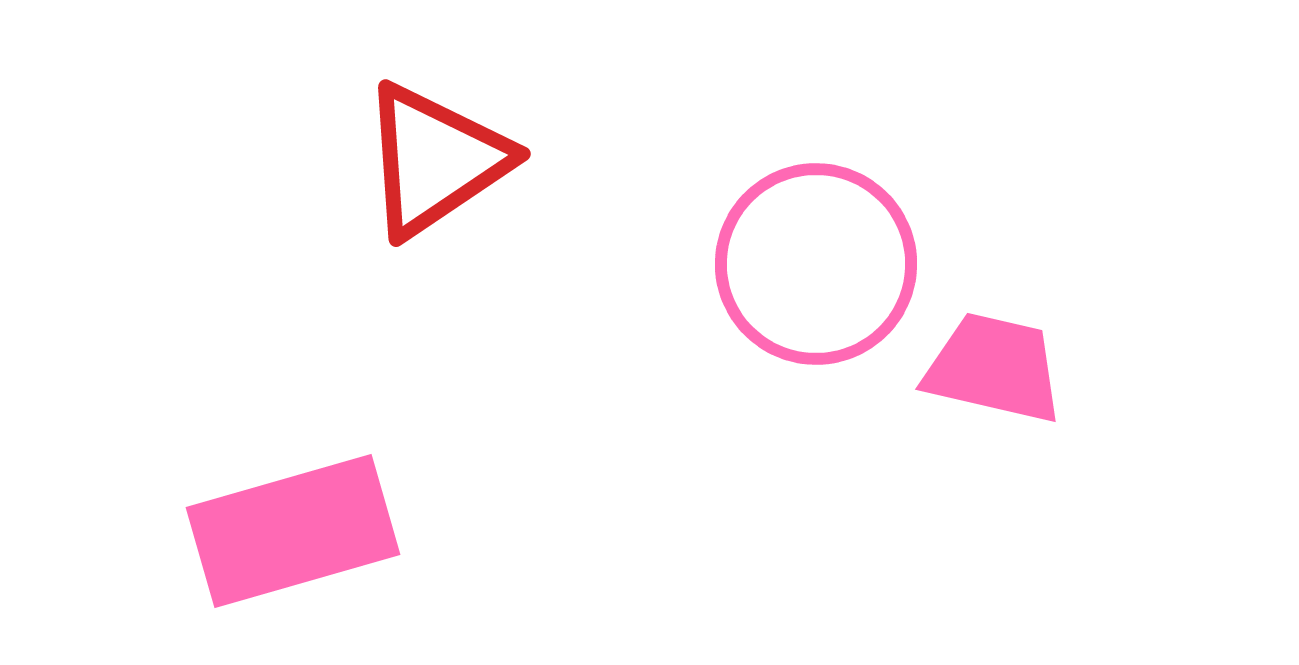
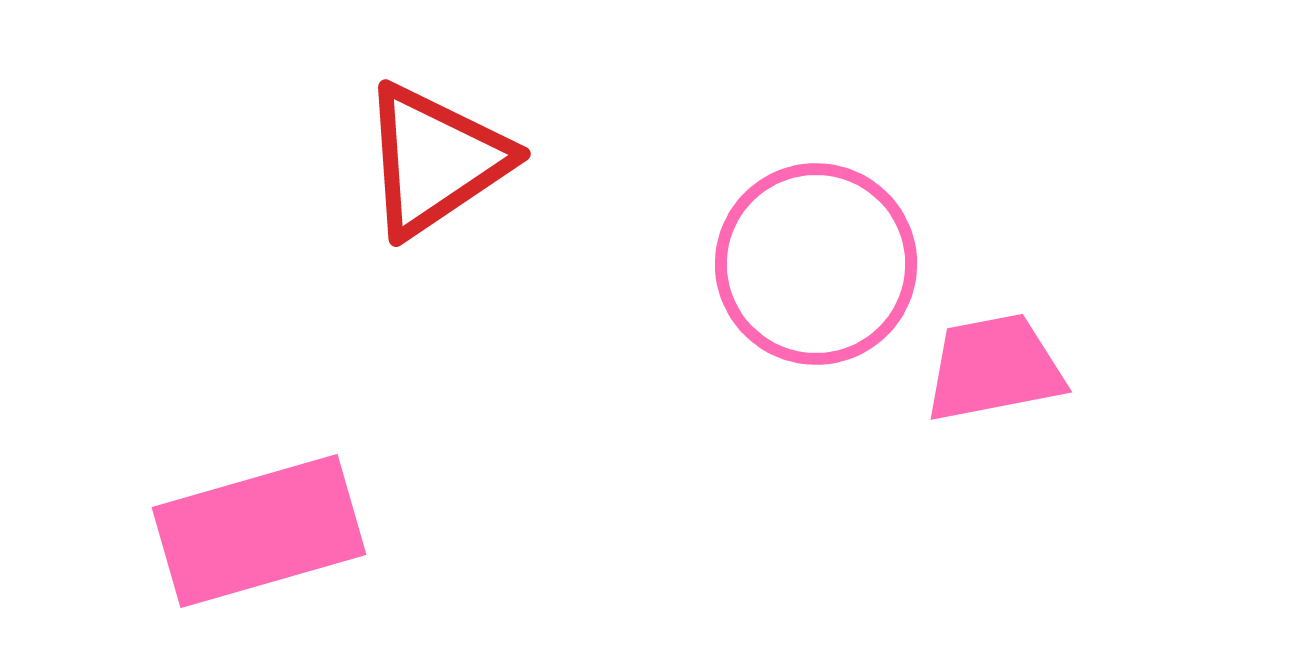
pink trapezoid: rotated 24 degrees counterclockwise
pink rectangle: moved 34 px left
